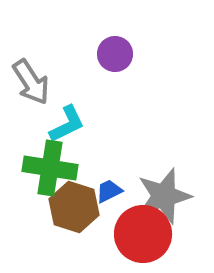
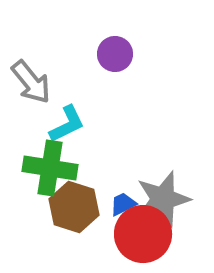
gray arrow: rotated 6 degrees counterclockwise
blue trapezoid: moved 14 px right, 13 px down
gray star: moved 1 px left, 3 px down
